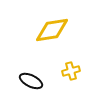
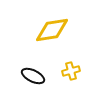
black ellipse: moved 2 px right, 5 px up
